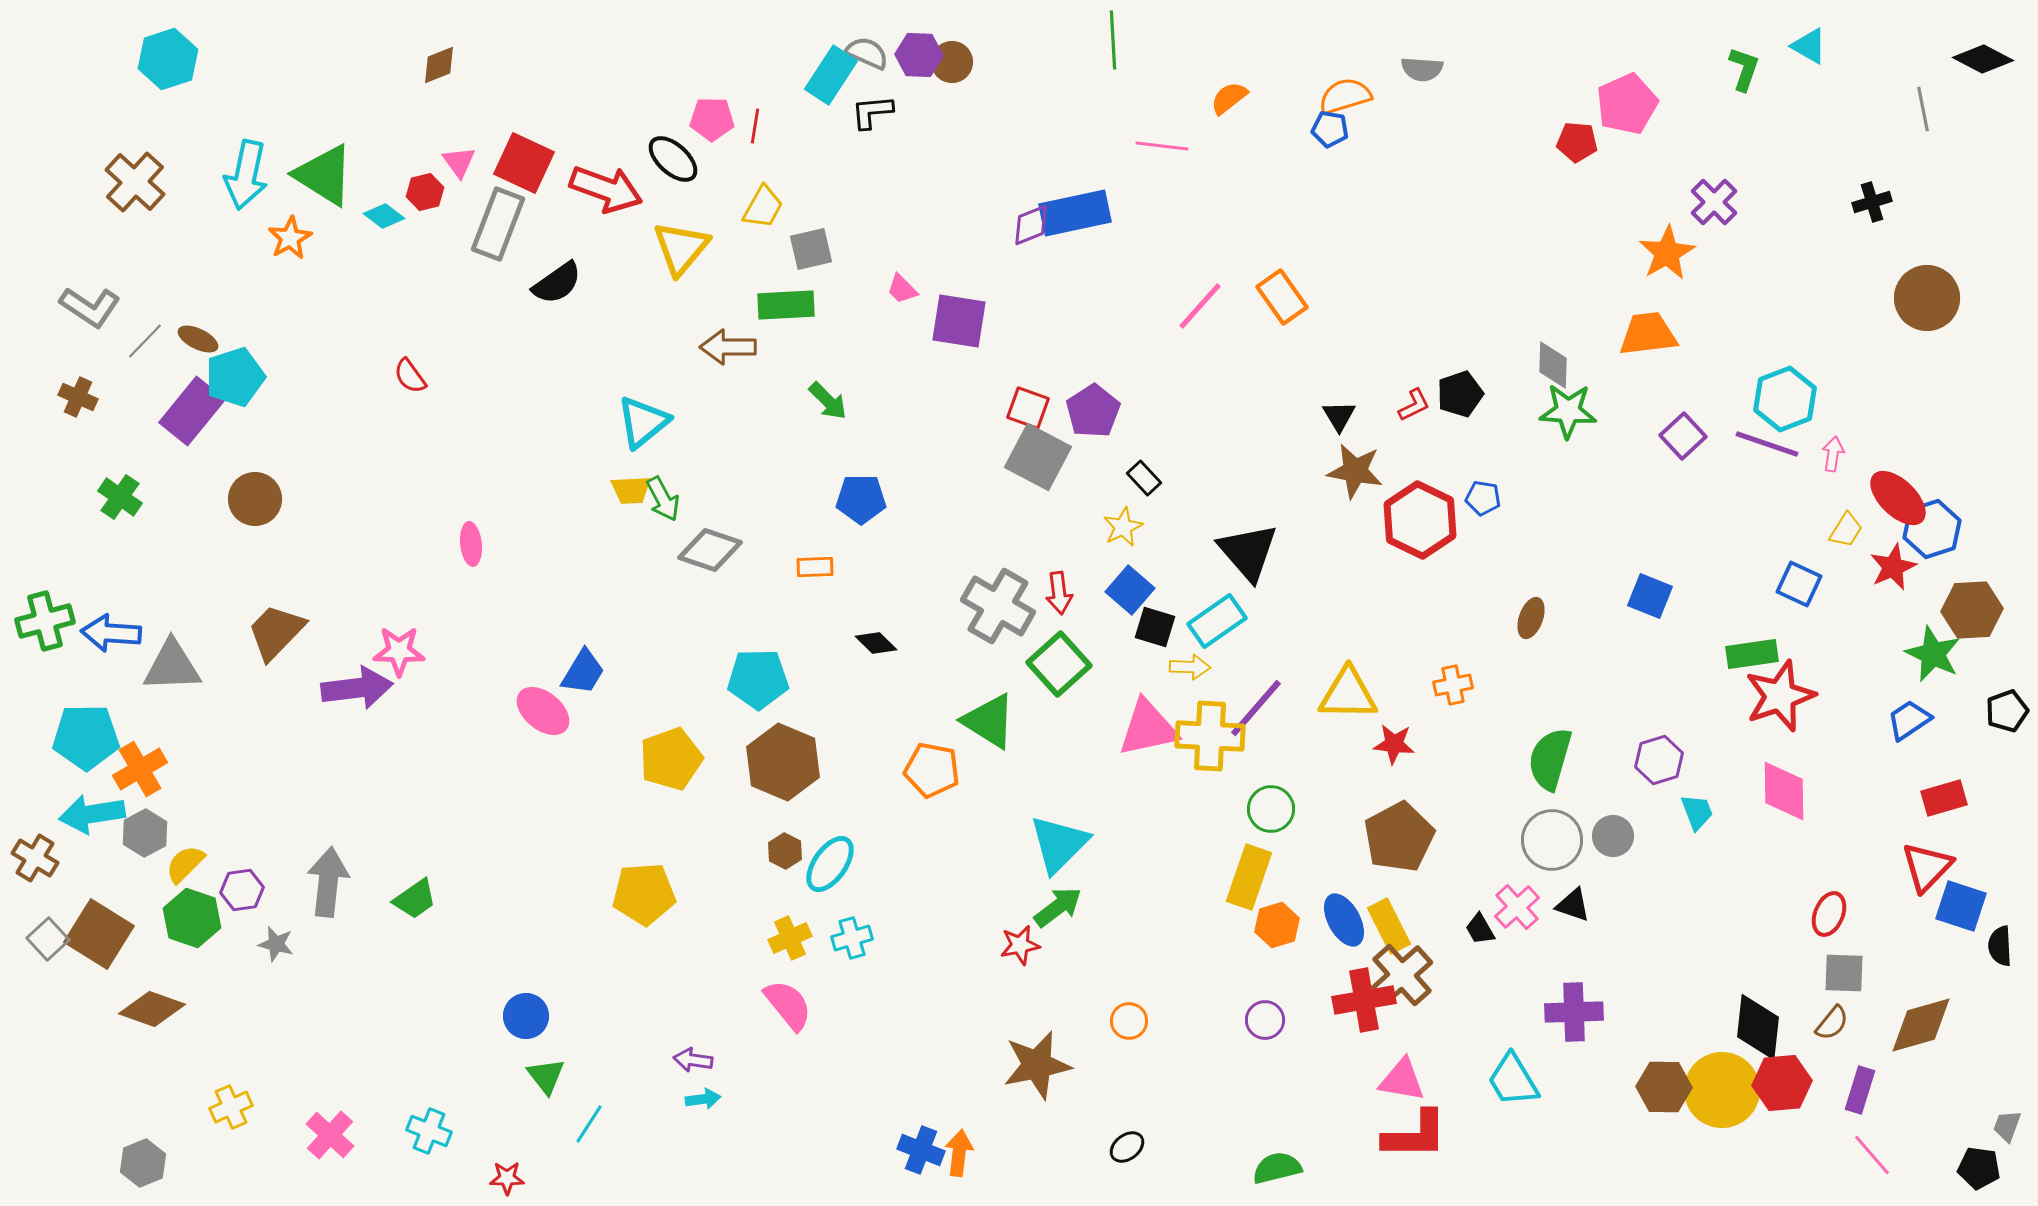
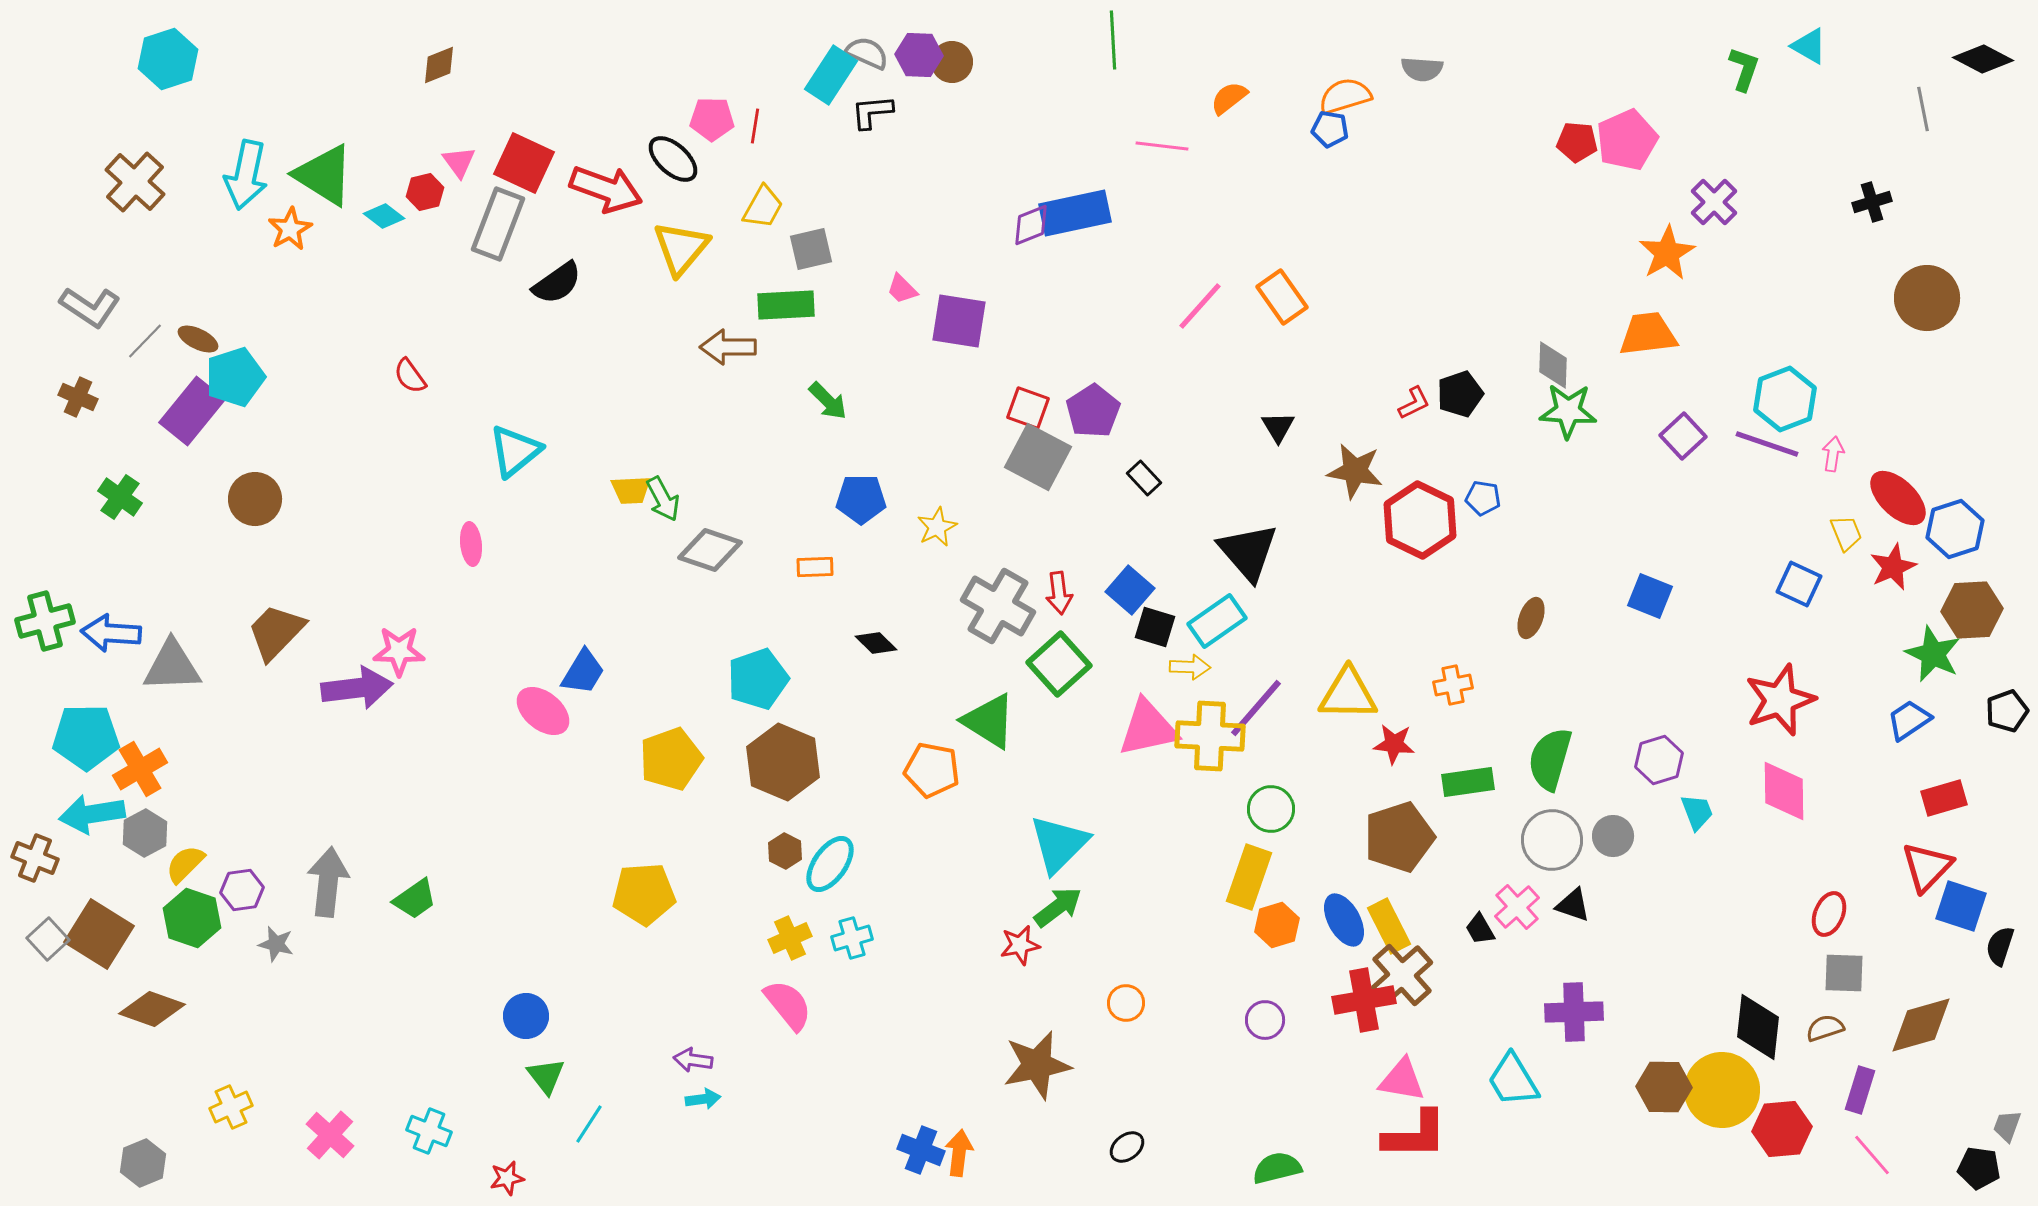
pink pentagon at (1627, 104): moved 36 px down
orange star at (290, 238): moved 9 px up
red L-shape at (1414, 405): moved 2 px up
black triangle at (1339, 416): moved 61 px left, 11 px down
cyan triangle at (643, 422): moved 128 px left, 29 px down
yellow star at (1123, 527): moved 186 px left
blue hexagon at (1932, 529): moved 23 px right
yellow trapezoid at (1846, 530): moved 3 px down; rotated 54 degrees counterclockwise
green rectangle at (1752, 654): moved 284 px left, 128 px down
cyan pentagon at (758, 679): rotated 18 degrees counterclockwise
red star at (1780, 696): moved 4 px down
brown pentagon at (1399, 837): rotated 10 degrees clockwise
brown cross at (35, 858): rotated 9 degrees counterclockwise
black semicircle at (2000, 946): rotated 21 degrees clockwise
orange circle at (1129, 1021): moved 3 px left, 18 px up
brown semicircle at (1832, 1023): moved 7 px left, 5 px down; rotated 147 degrees counterclockwise
red hexagon at (1782, 1083): moved 46 px down
red star at (507, 1178): rotated 12 degrees counterclockwise
